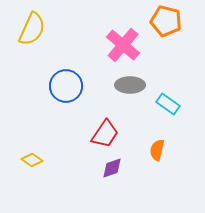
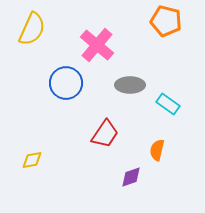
pink cross: moved 26 px left
blue circle: moved 3 px up
yellow diamond: rotated 45 degrees counterclockwise
purple diamond: moved 19 px right, 9 px down
